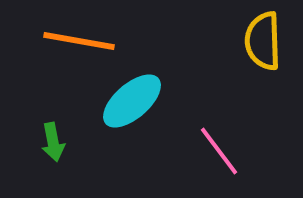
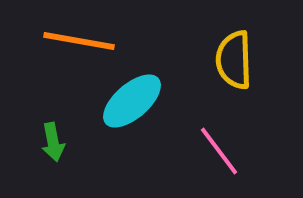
yellow semicircle: moved 29 px left, 19 px down
